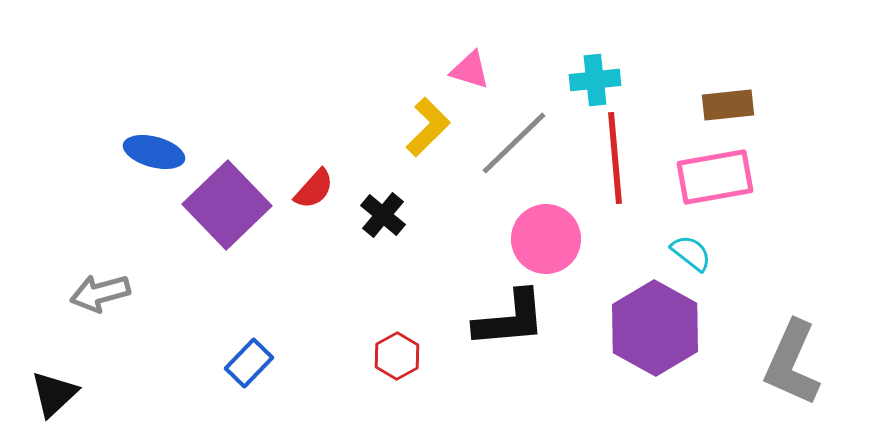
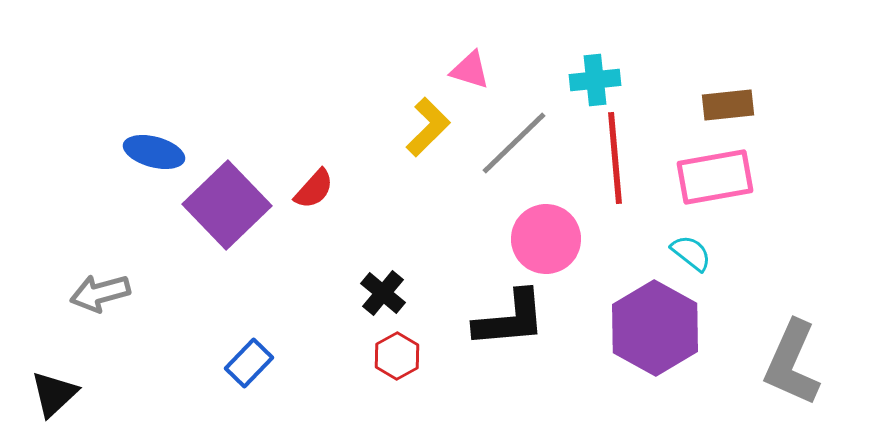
black cross: moved 78 px down
